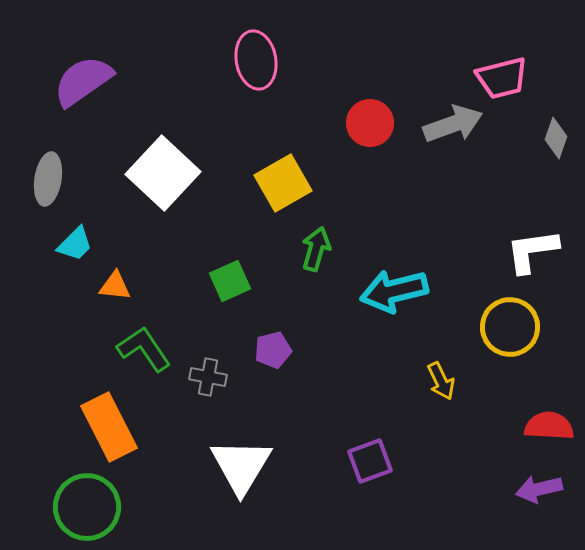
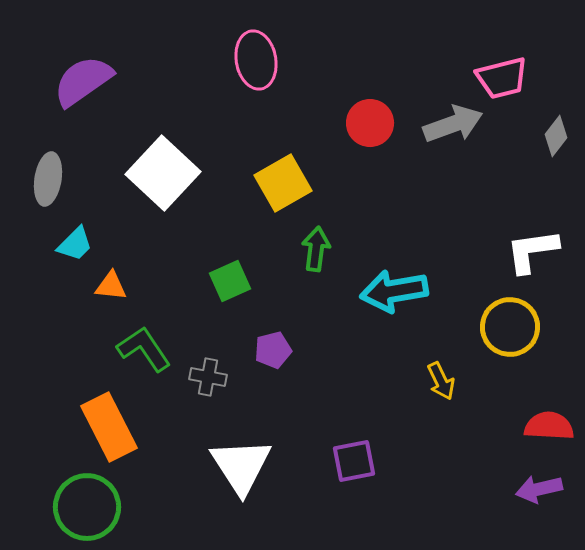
gray diamond: moved 2 px up; rotated 18 degrees clockwise
green arrow: rotated 9 degrees counterclockwise
orange triangle: moved 4 px left
cyan arrow: rotated 4 degrees clockwise
purple square: moved 16 px left; rotated 9 degrees clockwise
white triangle: rotated 4 degrees counterclockwise
